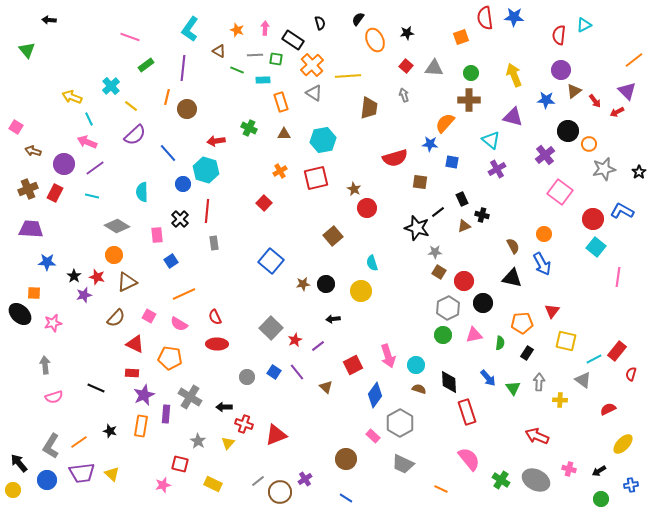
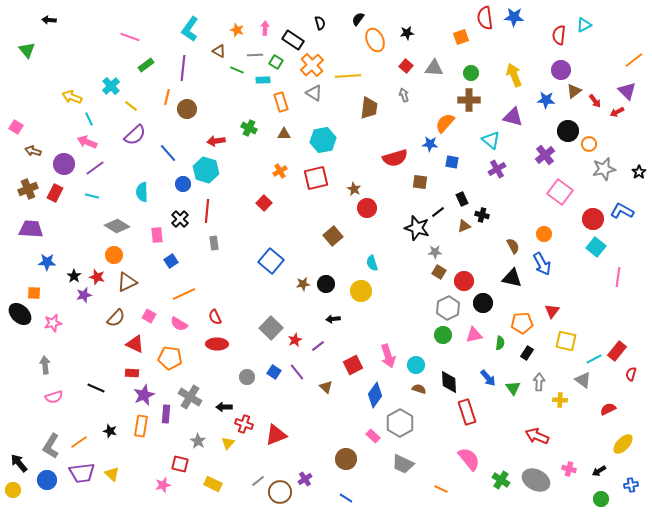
green square at (276, 59): moved 3 px down; rotated 24 degrees clockwise
